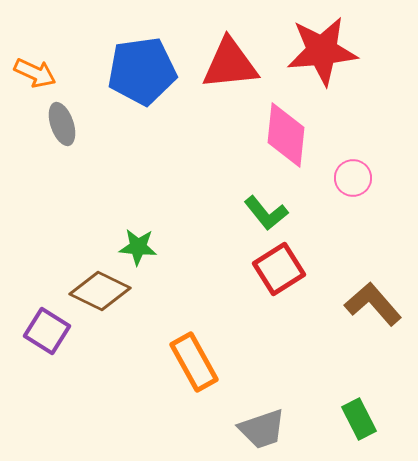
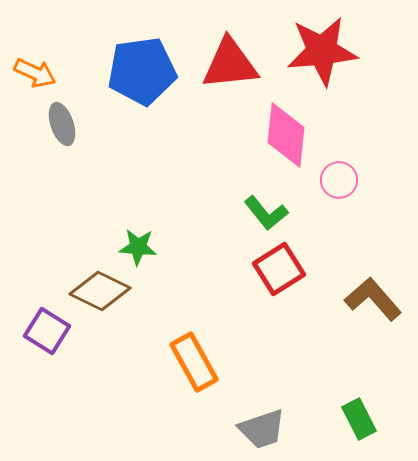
pink circle: moved 14 px left, 2 px down
brown L-shape: moved 5 px up
